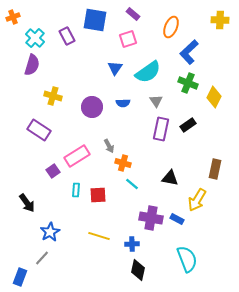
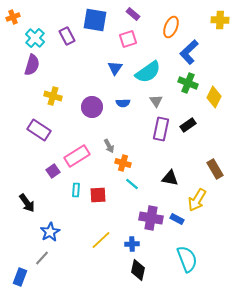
brown rectangle at (215, 169): rotated 42 degrees counterclockwise
yellow line at (99, 236): moved 2 px right, 4 px down; rotated 60 degrees counterclockwise
